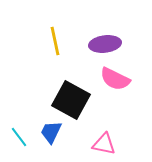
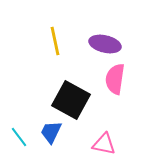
purple ellipse: rotated 20 degrees clockwise
pink semicircle: rotated 72 degrees clockwise
